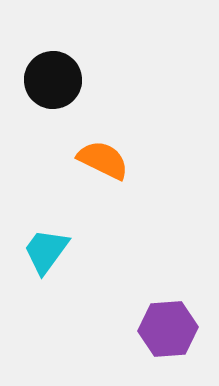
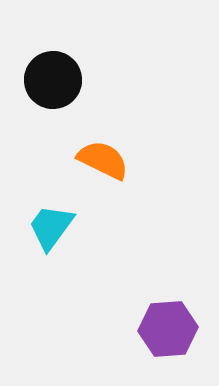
cyan trapezoid: moved 5 px right, 24 px up
